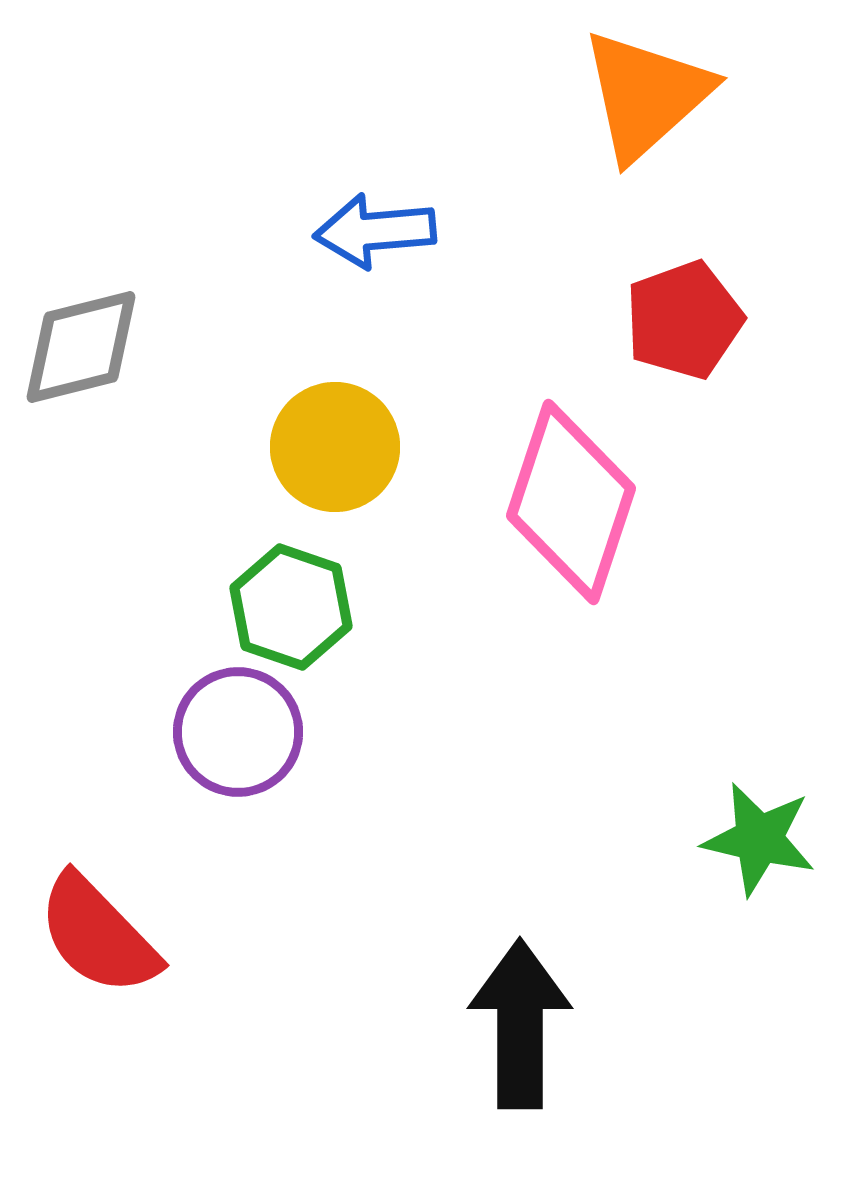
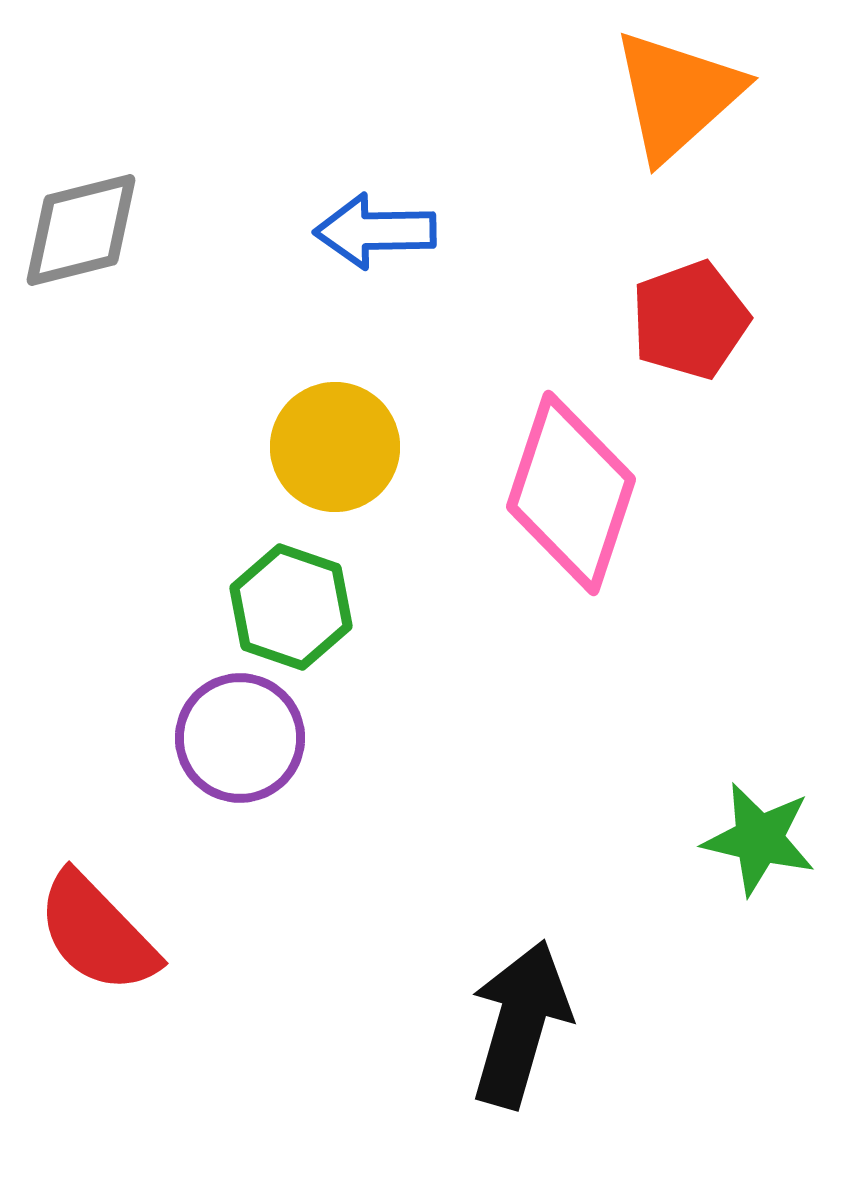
orange triangle: moved 31 px right
blue arrow: rotated 4 degrees clockwise
red pentagon: moved 6 px right
gray diamond: moved 117 px up
pink diamond: moved 9 px up
purple circle: moved 2 px right, 6 px down
red semicircle: moved 1 px left, 2 px up
black arrow: rotated 16 degrees clockwise
